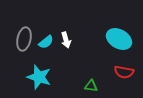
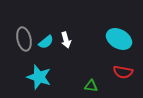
gray ellipse: rotated 25 degrees counterclockwise
red semicircle: moved 1 px left
